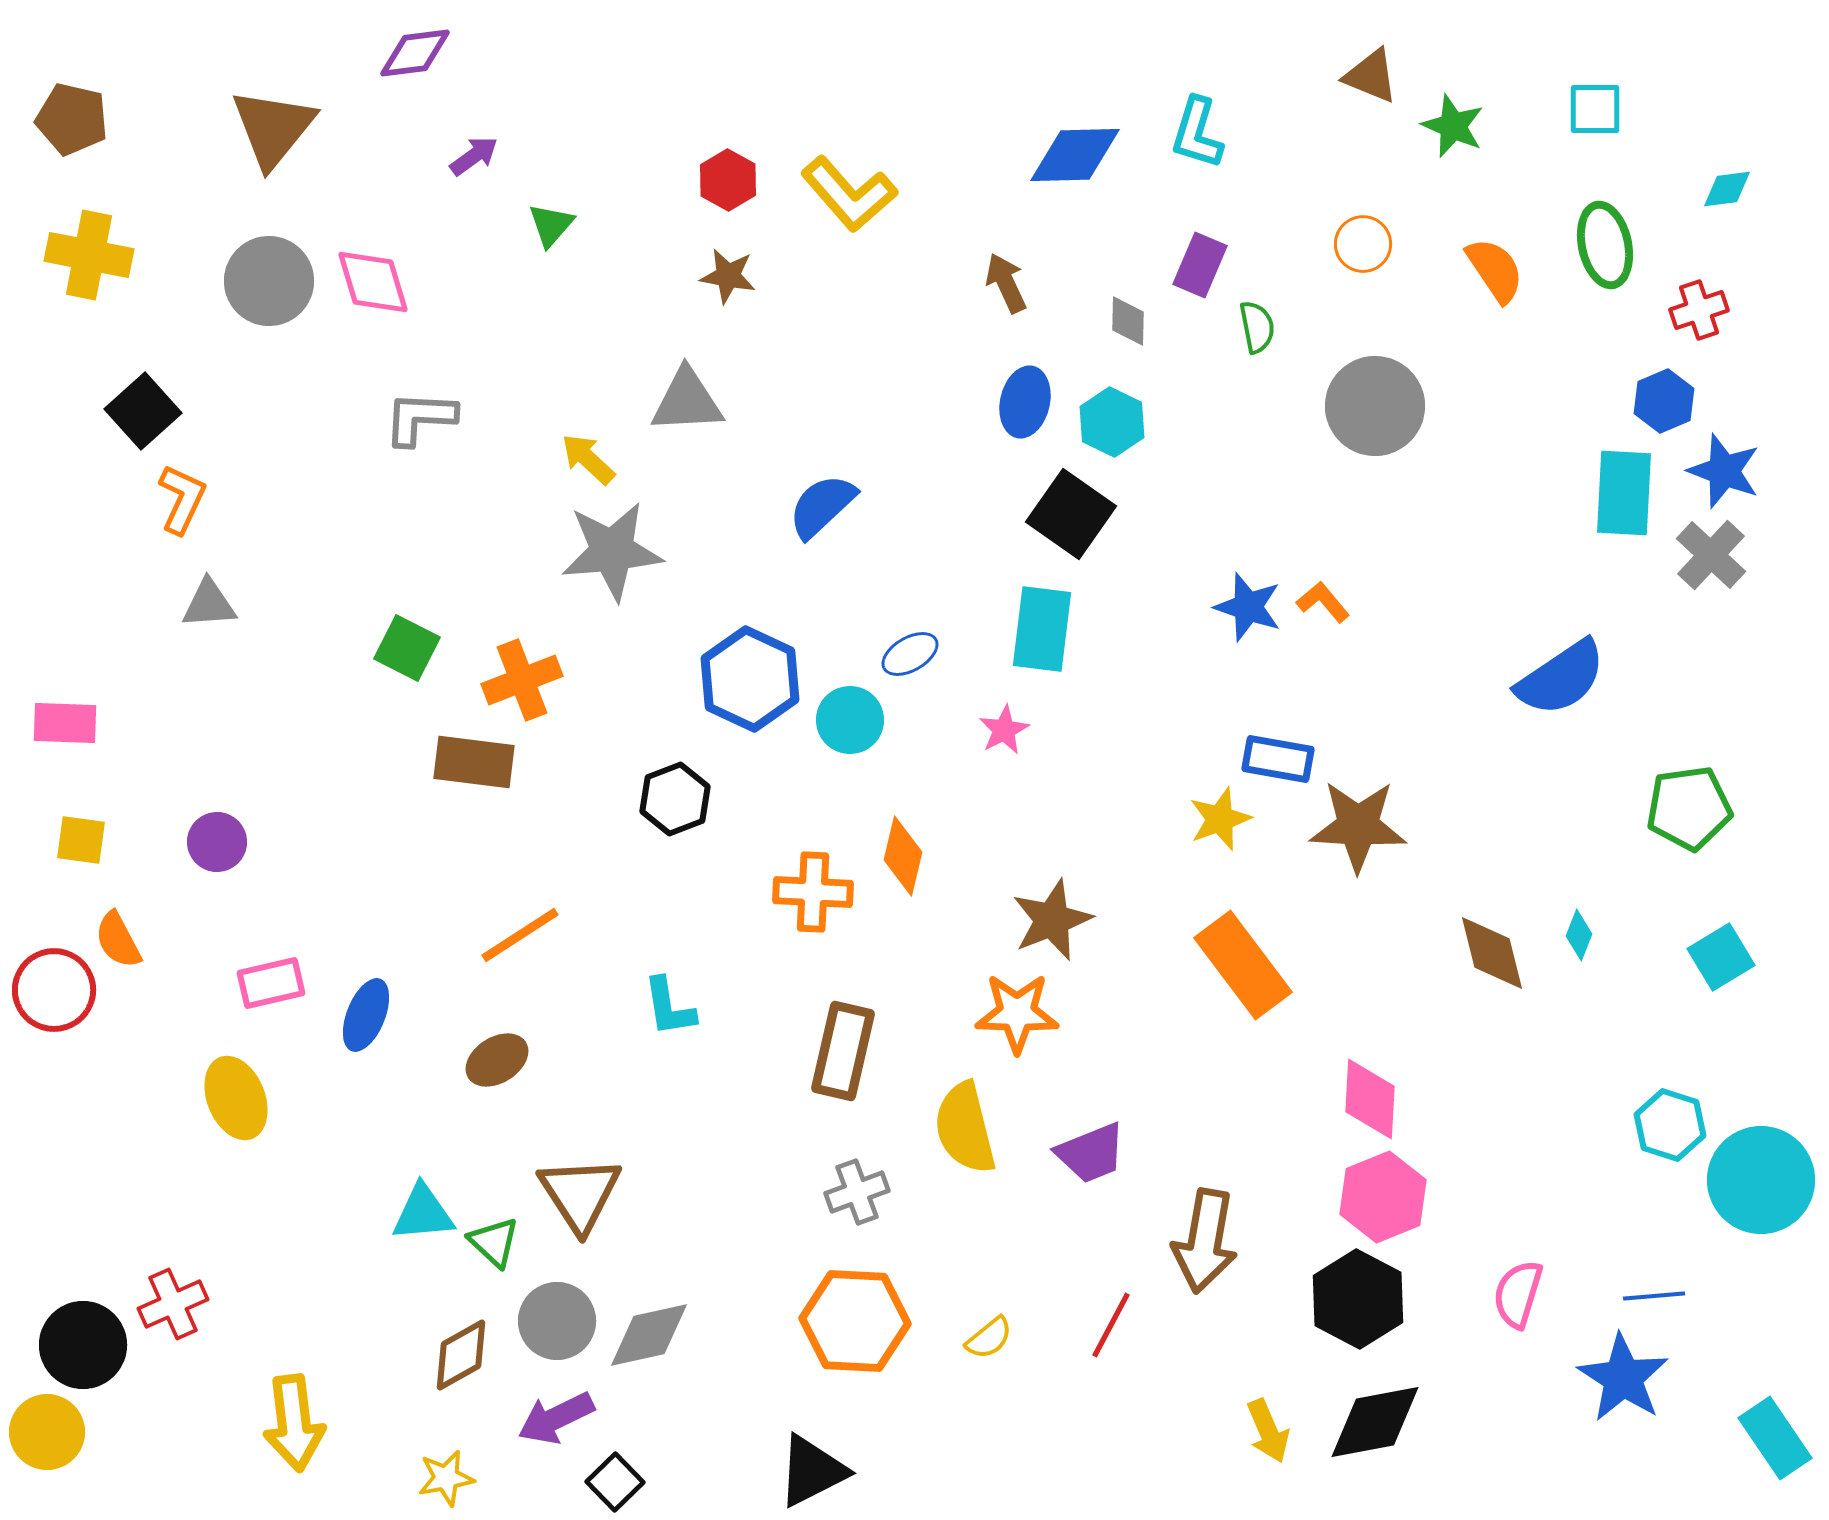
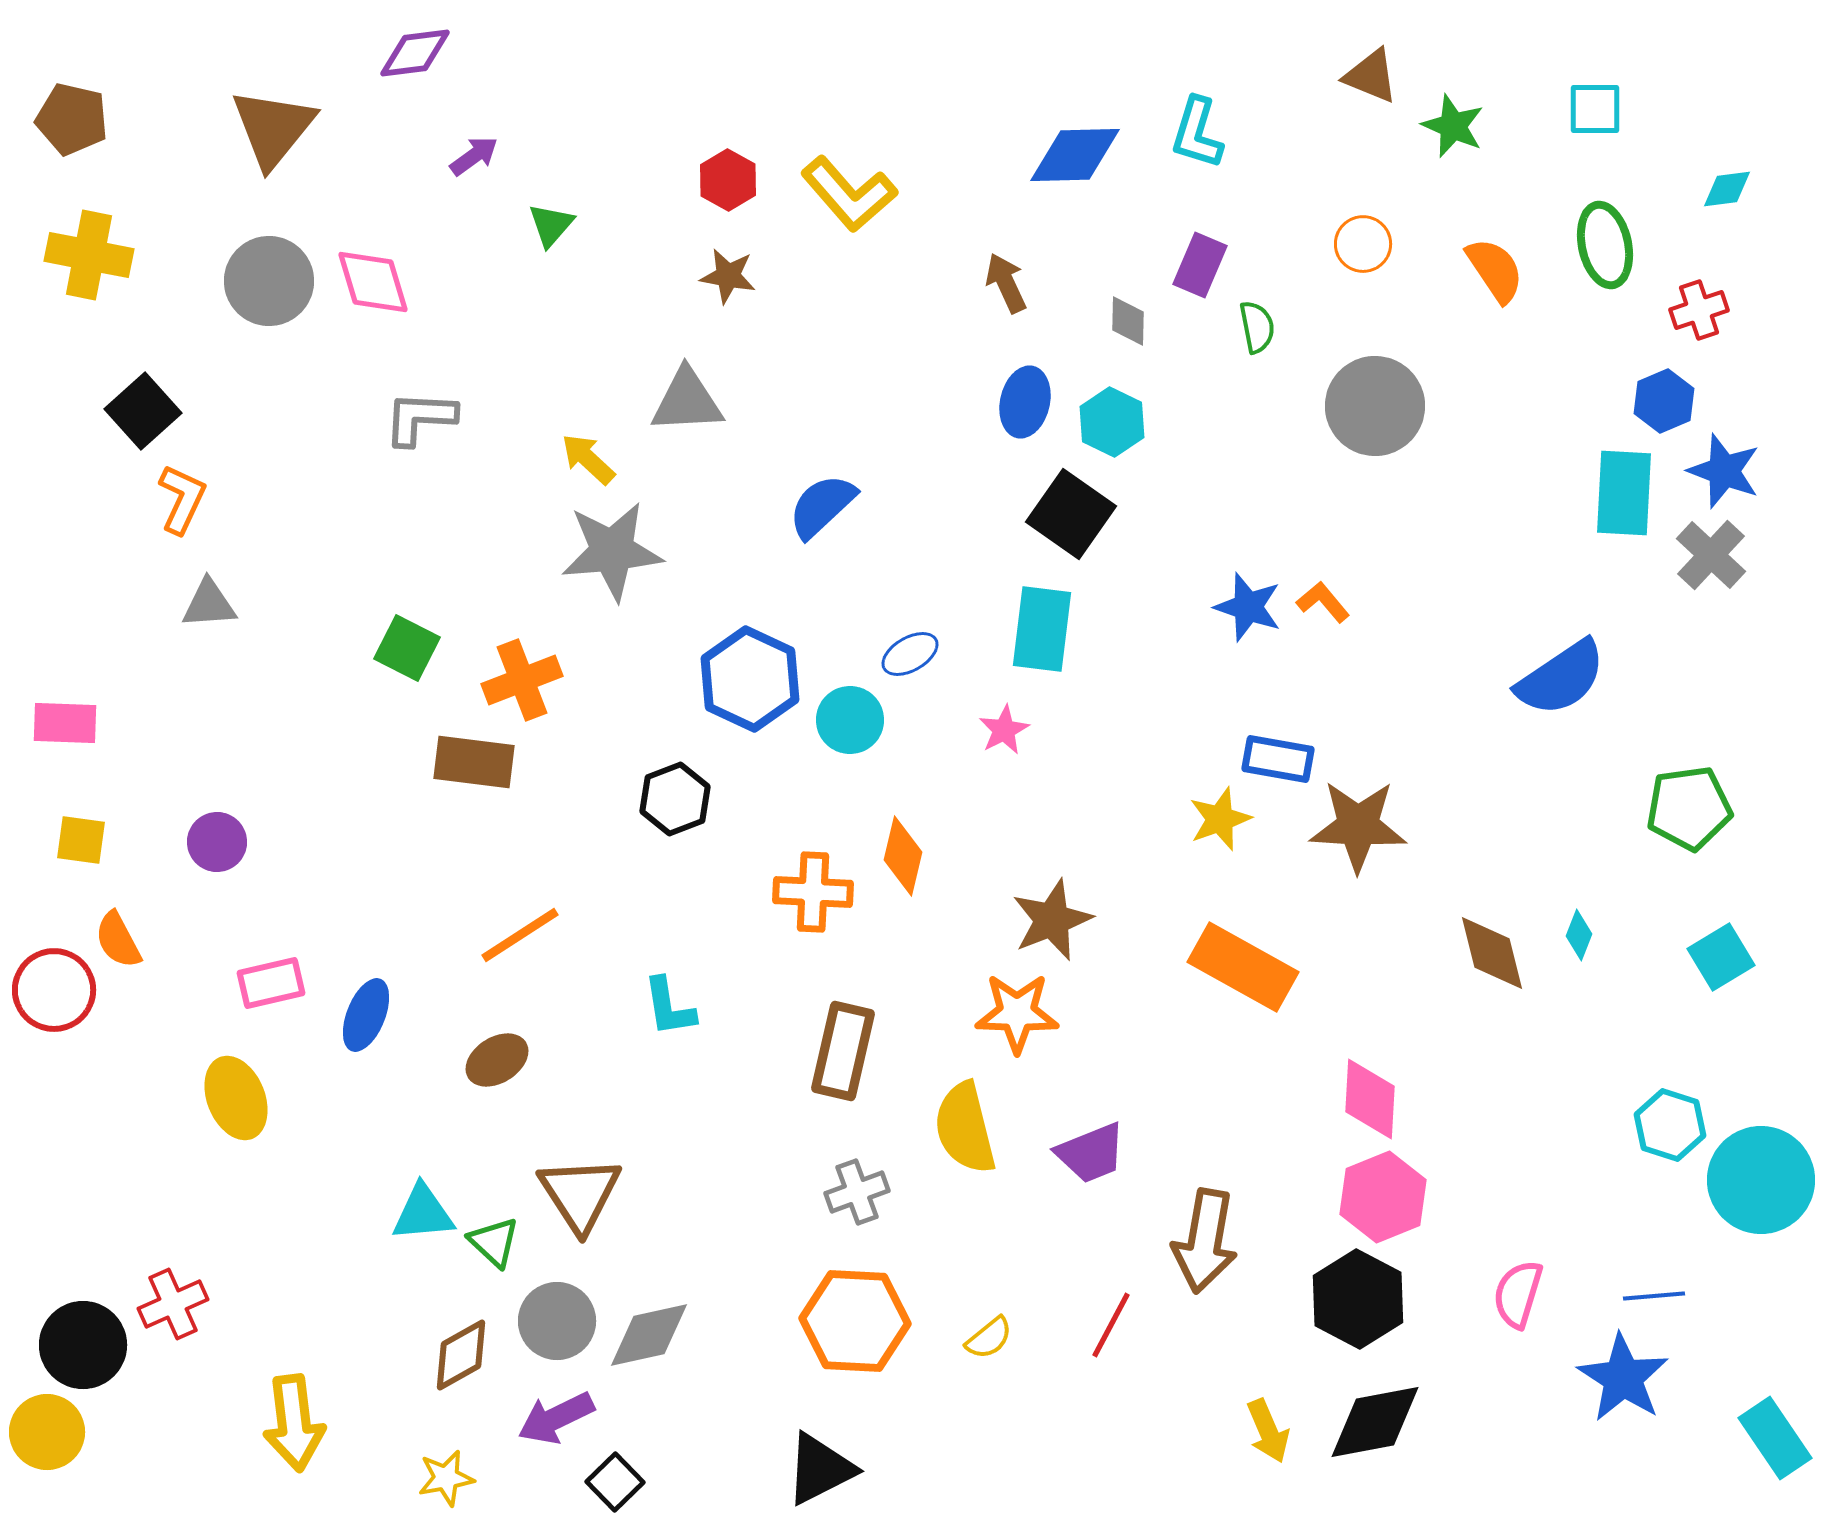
orange rectangle at (1243, 965): moved 2 px down; rotated 24 degrees counterclockwise
black triangle at (812, 1471): moved 8 px right, 2 px up
